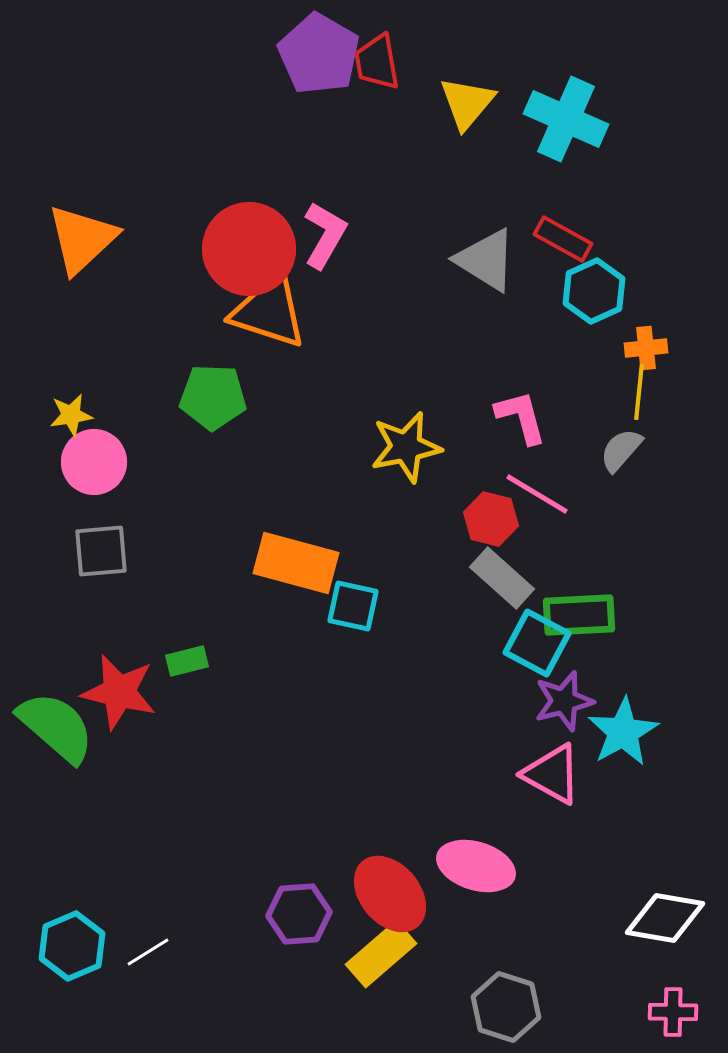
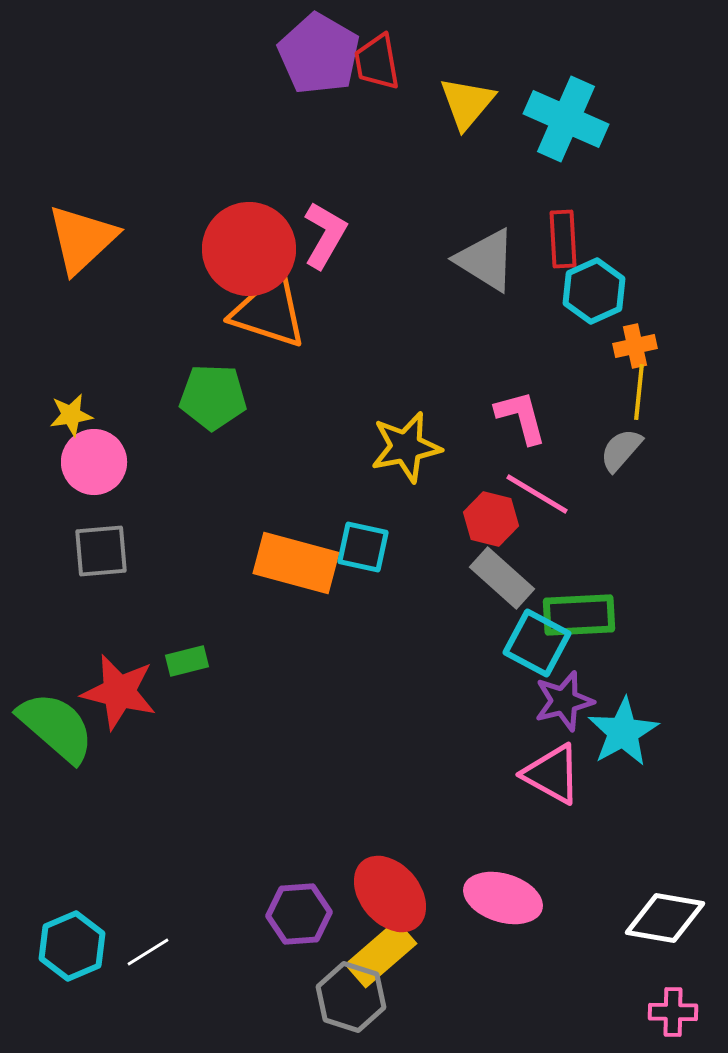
red rectangle at (563, 239): rotated 58 degrees clockwise
orange cross at (646, 348): moved 11 px left, 2 px up; rotated 6 degrees counterclockwise
cyan square at (353, 606): moved 10 px right, 59 px up
pink ellipse at (476, 866): moved 27 px right, 32 px down
gray hexagon at (506, 1007): moved 155 px left, 10 px up
